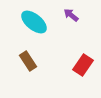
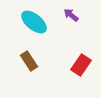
brown rectangle: moved 1 px right
red rectangle: moved 2 px left
